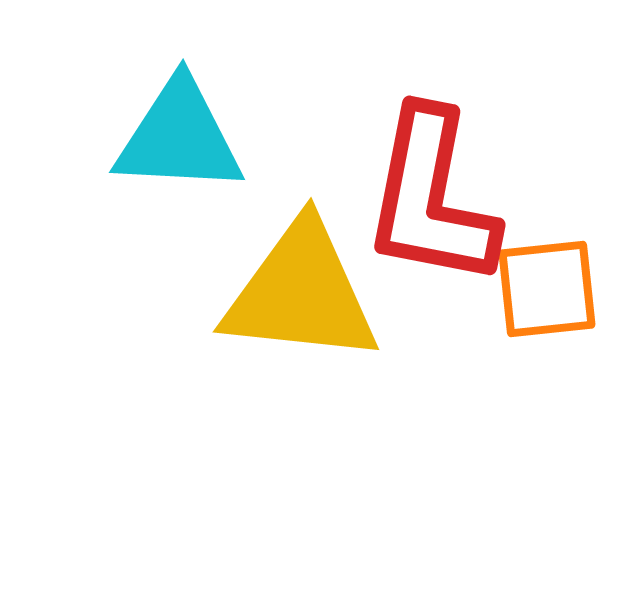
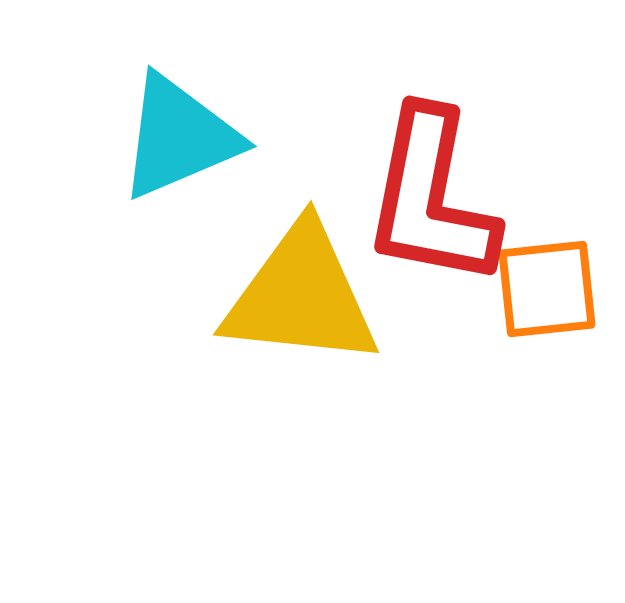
cyan triangle: rotated 26 degrees counterclockwise
yellow triangle: moved 3 px down
